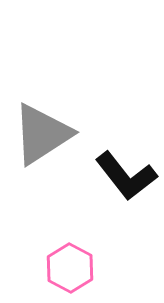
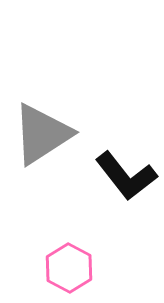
pink hexagon: moved 1 px left
